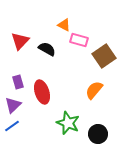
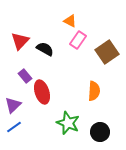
orange triangle: moved 6 px right, 4 px up
pink rectangle: moved 1 px left; rotated 72 degrees counterclockwise
black semicircle: moved 2 px left
brown square: moved 3 px right, 4 px up
purple rectangle: moved 7 px right, 6 px up; rotated 24 degrees counterclockwise
orange semicircle: moved 1 px down; rotated 144 degrees clockwise
blue line: moved 2 px right, 1 px down
black circle: moved 2 px right, 2 px up
